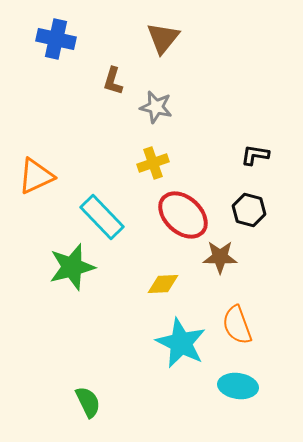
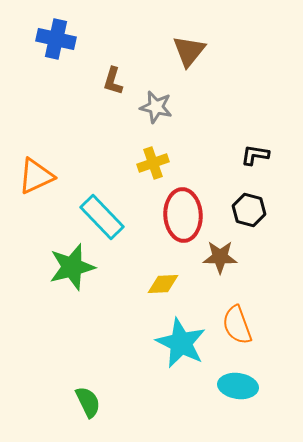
brown triangle: moved 26 px right, 13 px down
red ellipse: rotated 45 degrees clockwise
